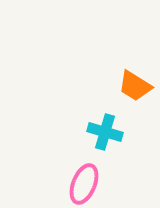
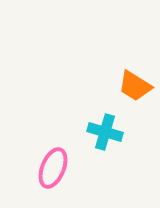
pink ellipse: moved 31 px left, 16 px up
